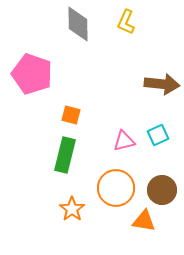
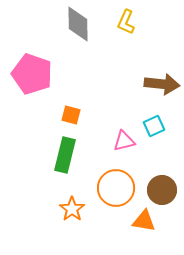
cyan square: moved 4 px left, 9 px up
